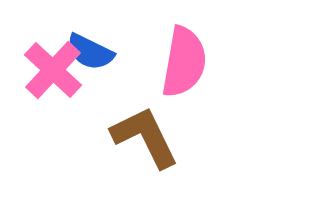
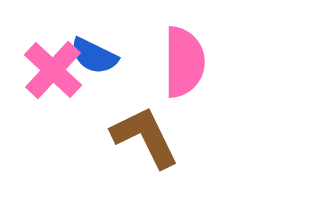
blue semicircle: moved 4 px right, 4 px down
pink semicircle: rotated 10 degrees counterclockwise
